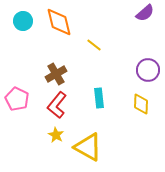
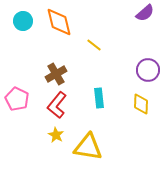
yellow triangle: rotated 20 degrees counterclockwise
